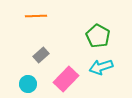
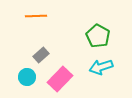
pink rectangle: moved 6 px left
cyan circle: moved 1 px left, 7 px up
